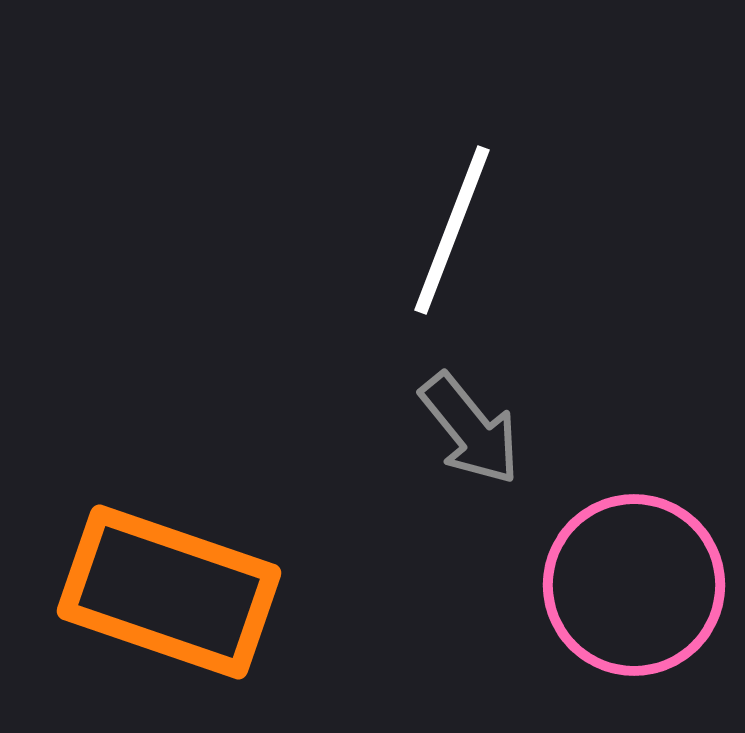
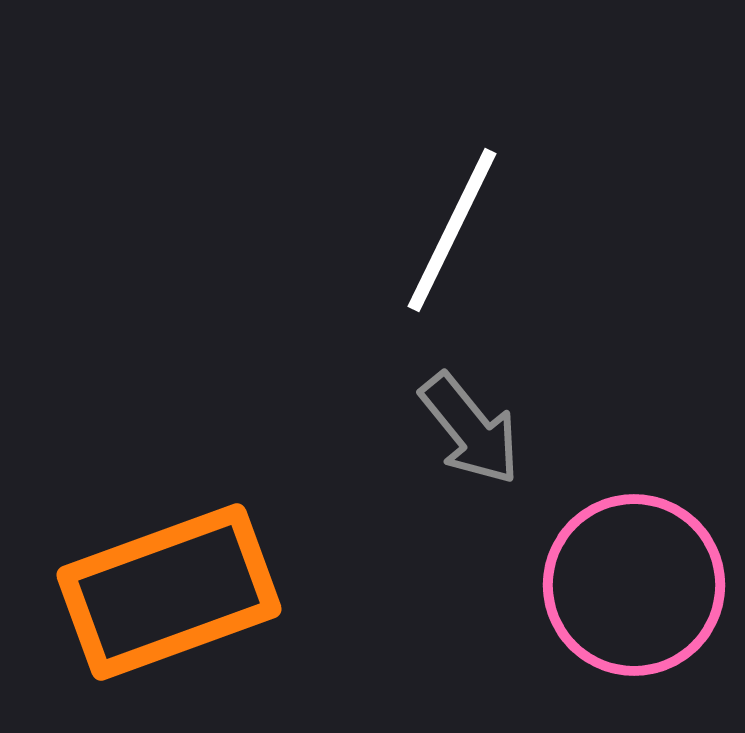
white line: rotated 5 degrees clockwise
orange rectangle: rotated 39 degrees counterclockwise
